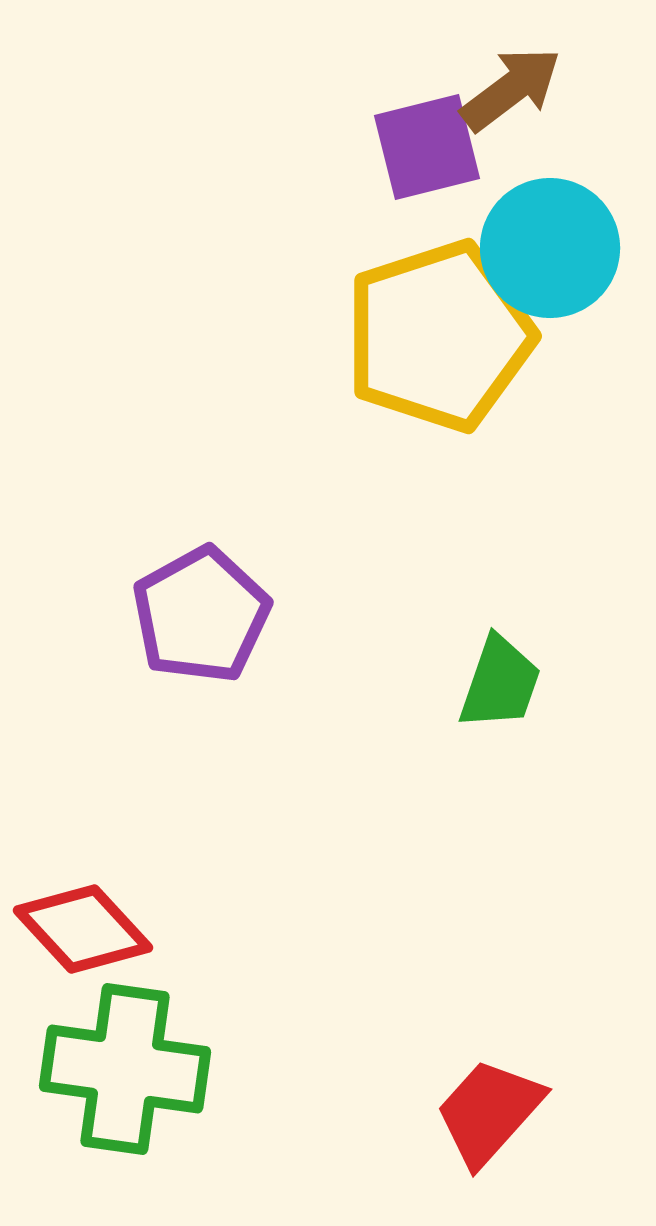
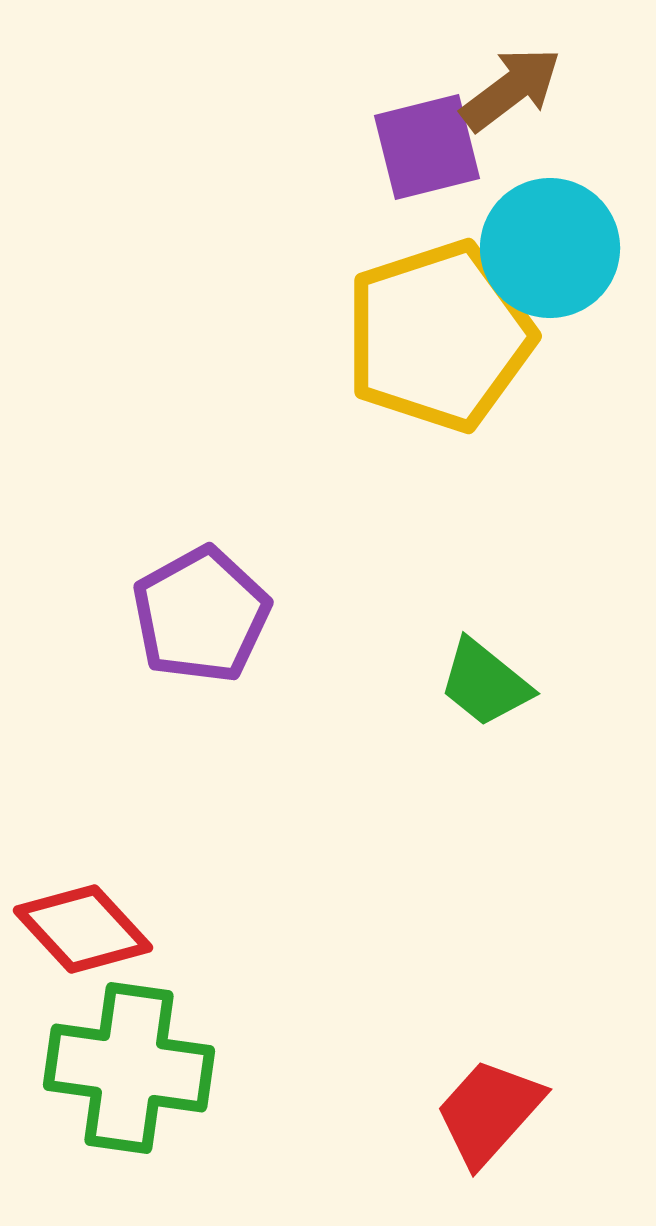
green trapezoid: moved 15 px left; rotated 110 degrees clockwise
green cross: moved 4 px right, 1 px up
